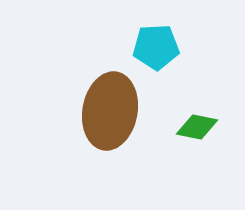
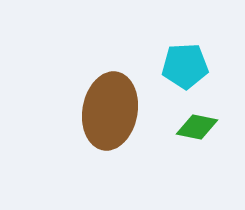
cyan pentagon: moved 29 px right, 19 px down
